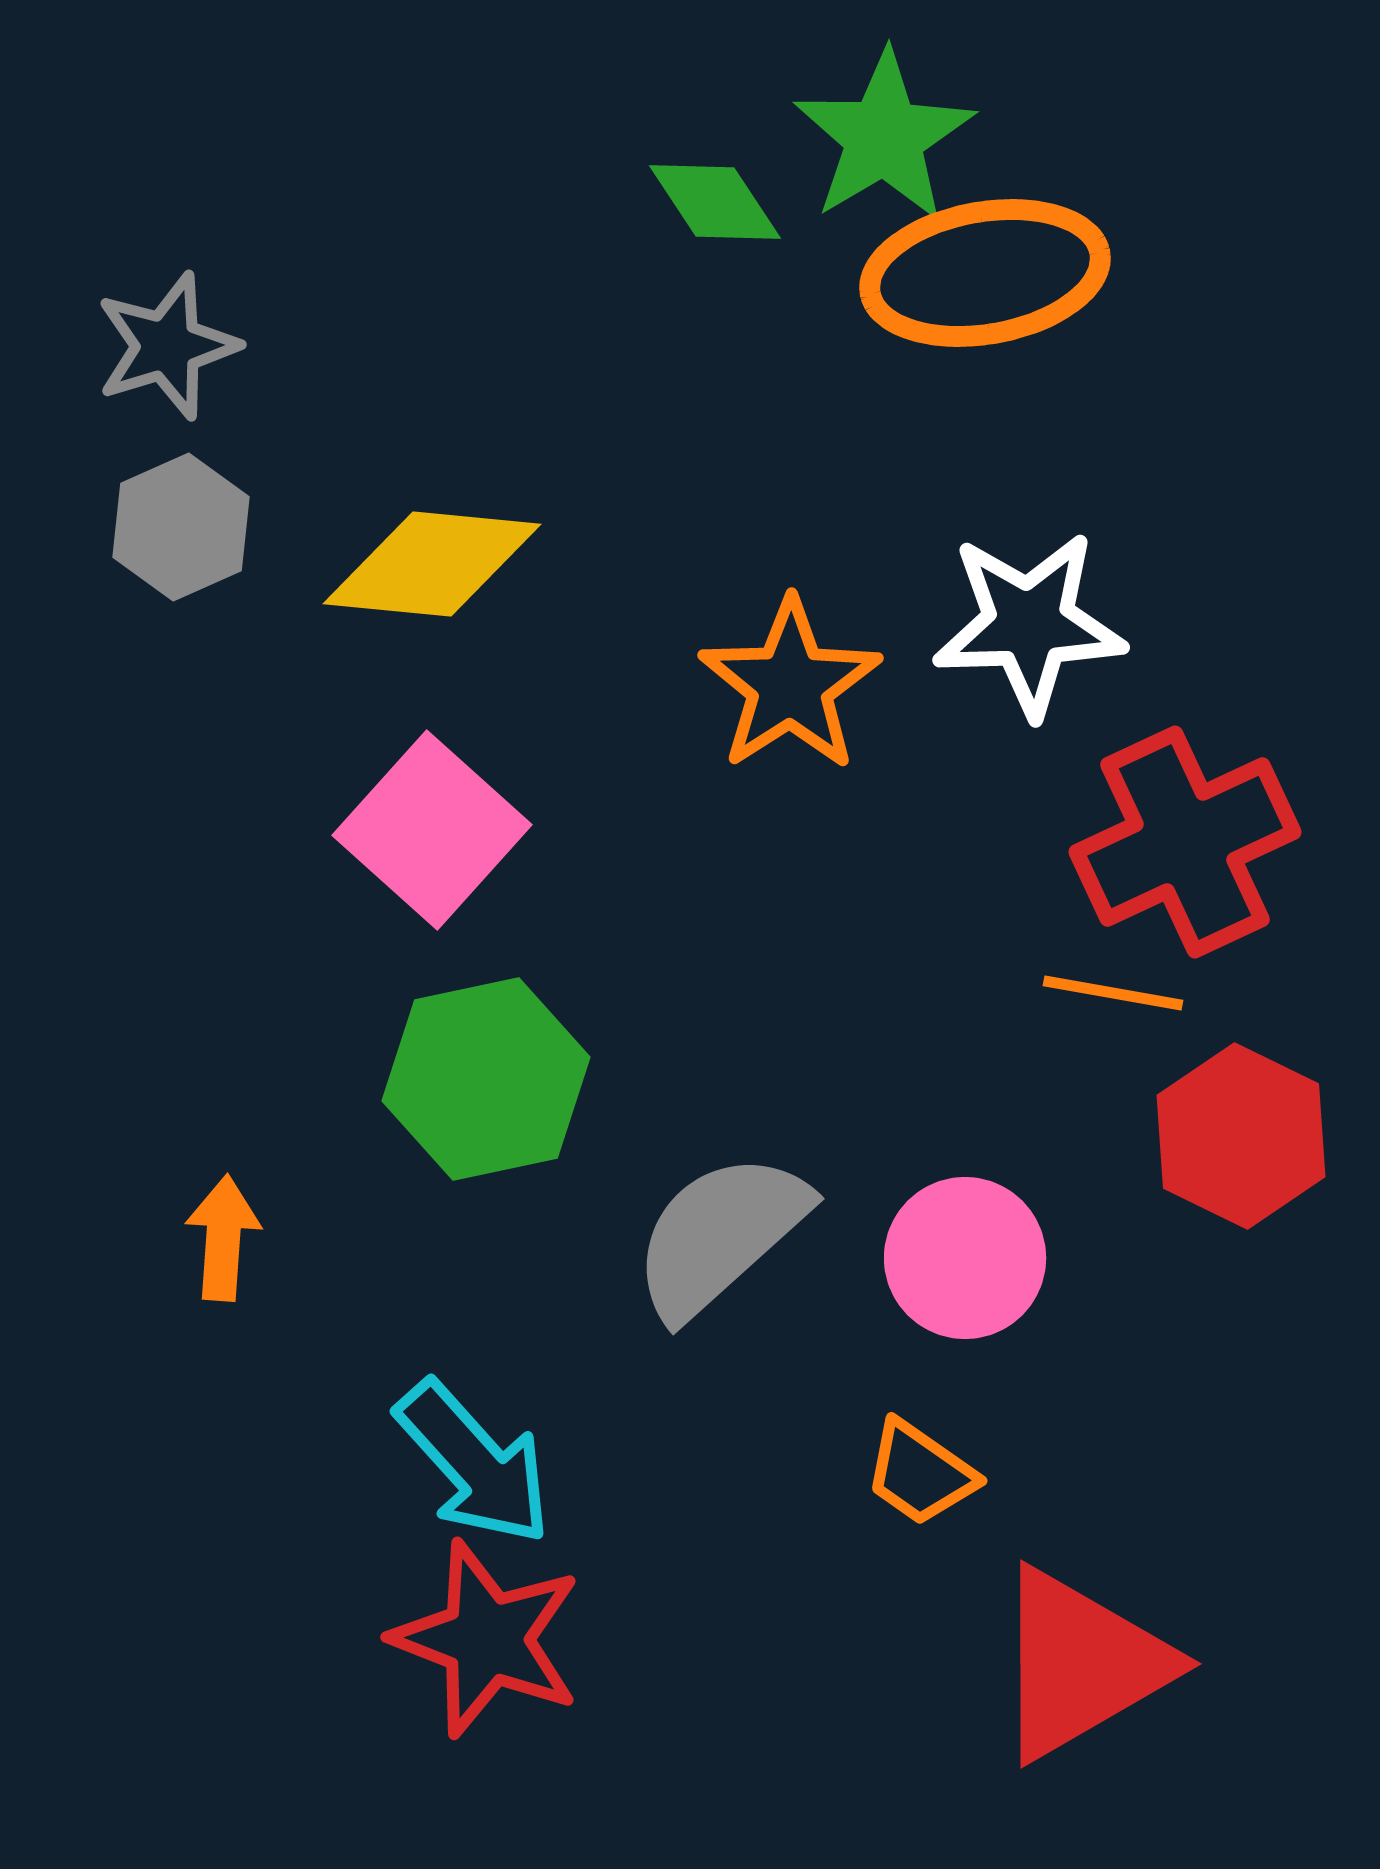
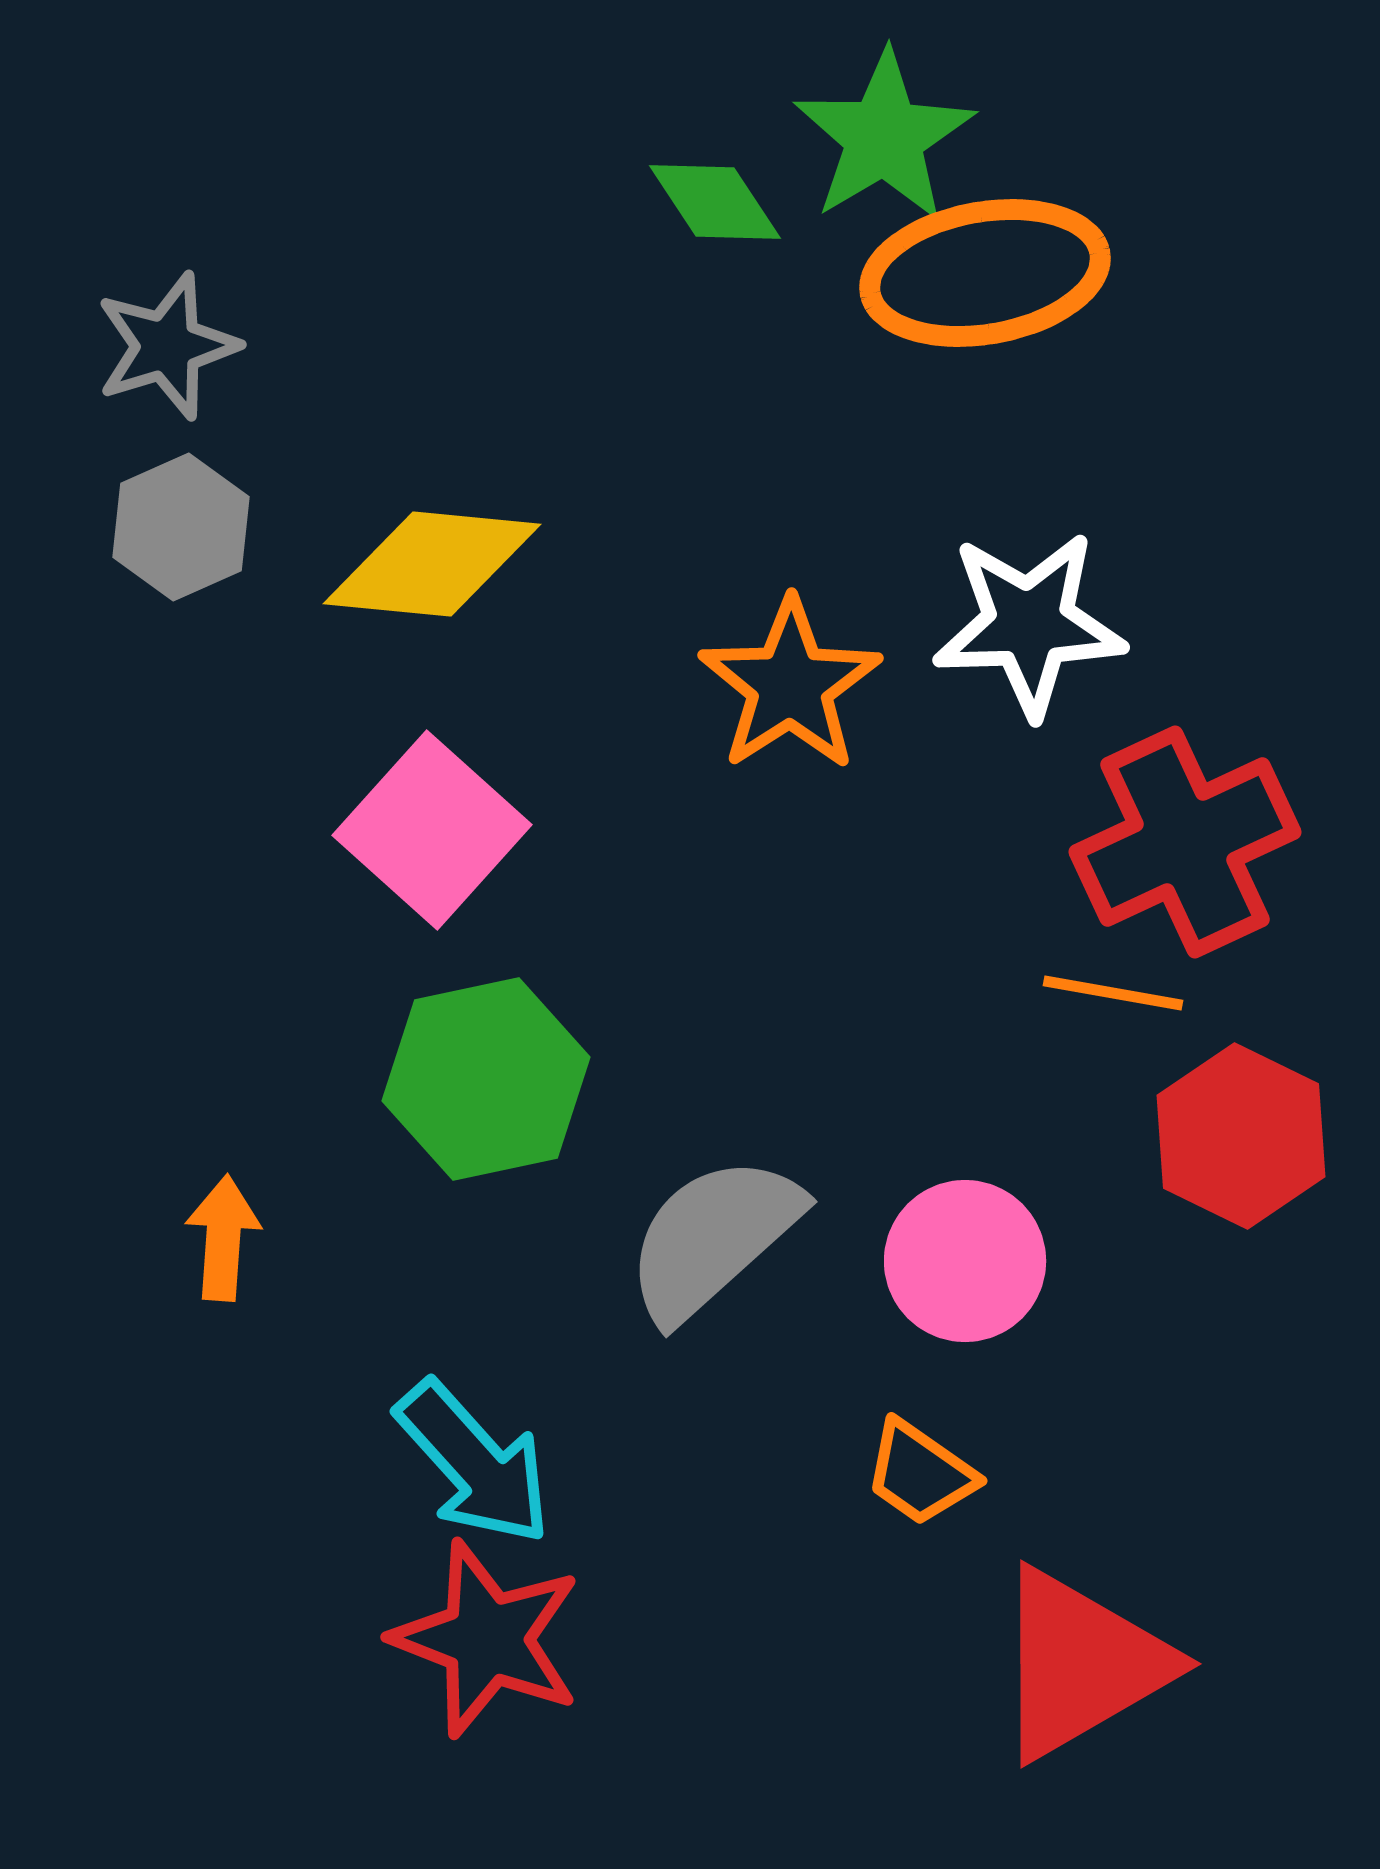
gray semicircle: moved 7 px left, 3 px down
pink circle: moved 3 px down
